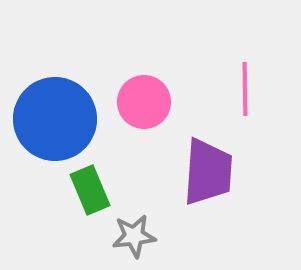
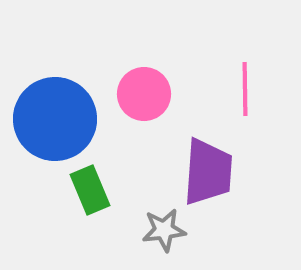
pink circle: moved 8 px up
gray star: moved 30 px right, 6 px up
